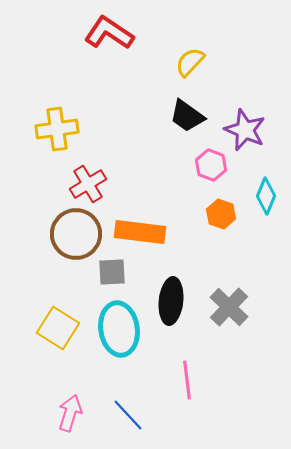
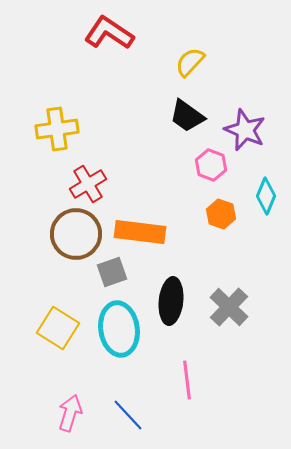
gray square: rotated 16 degrees counterclockwise
